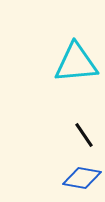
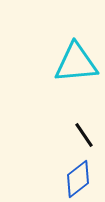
blue diamond: moved 4 px left, 1 px down; rotated 48 degrees counterclockwise
